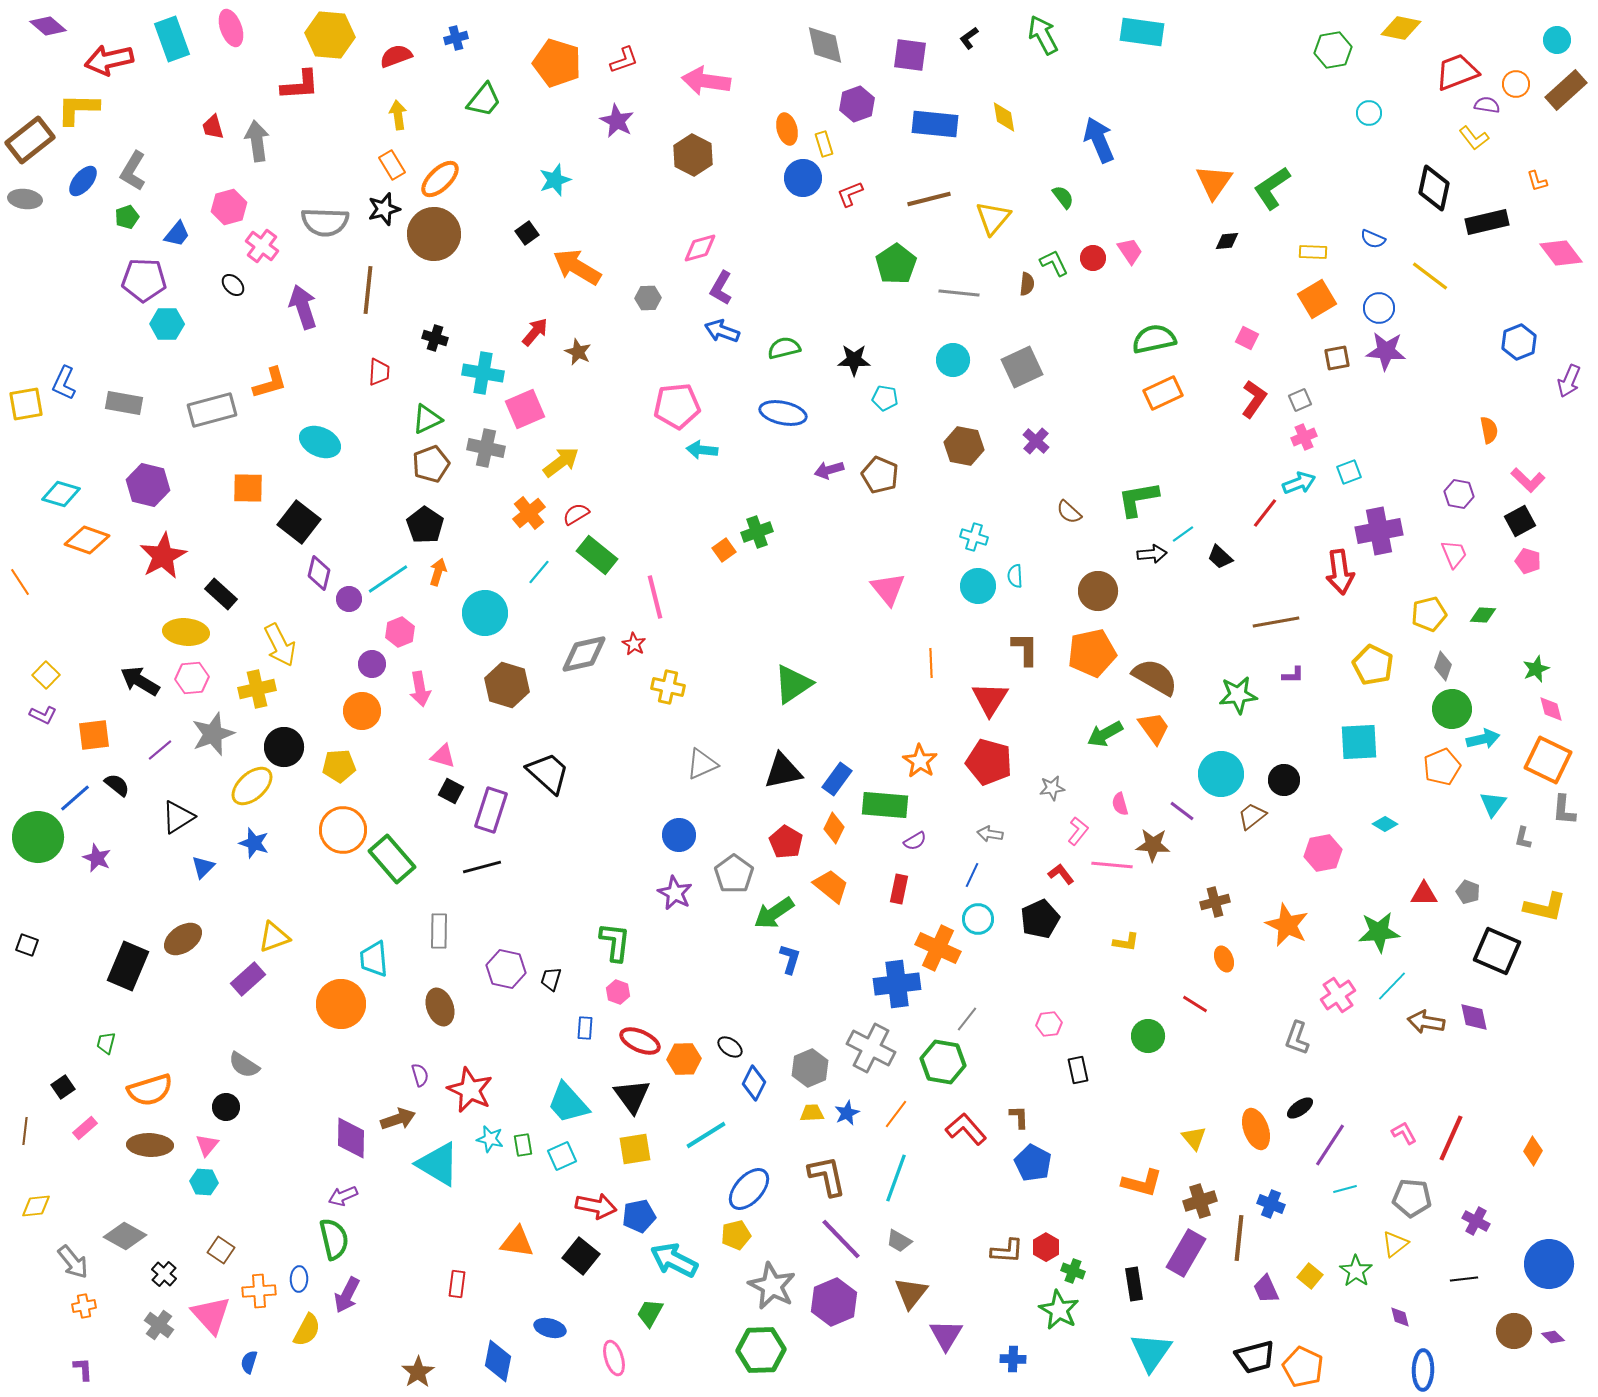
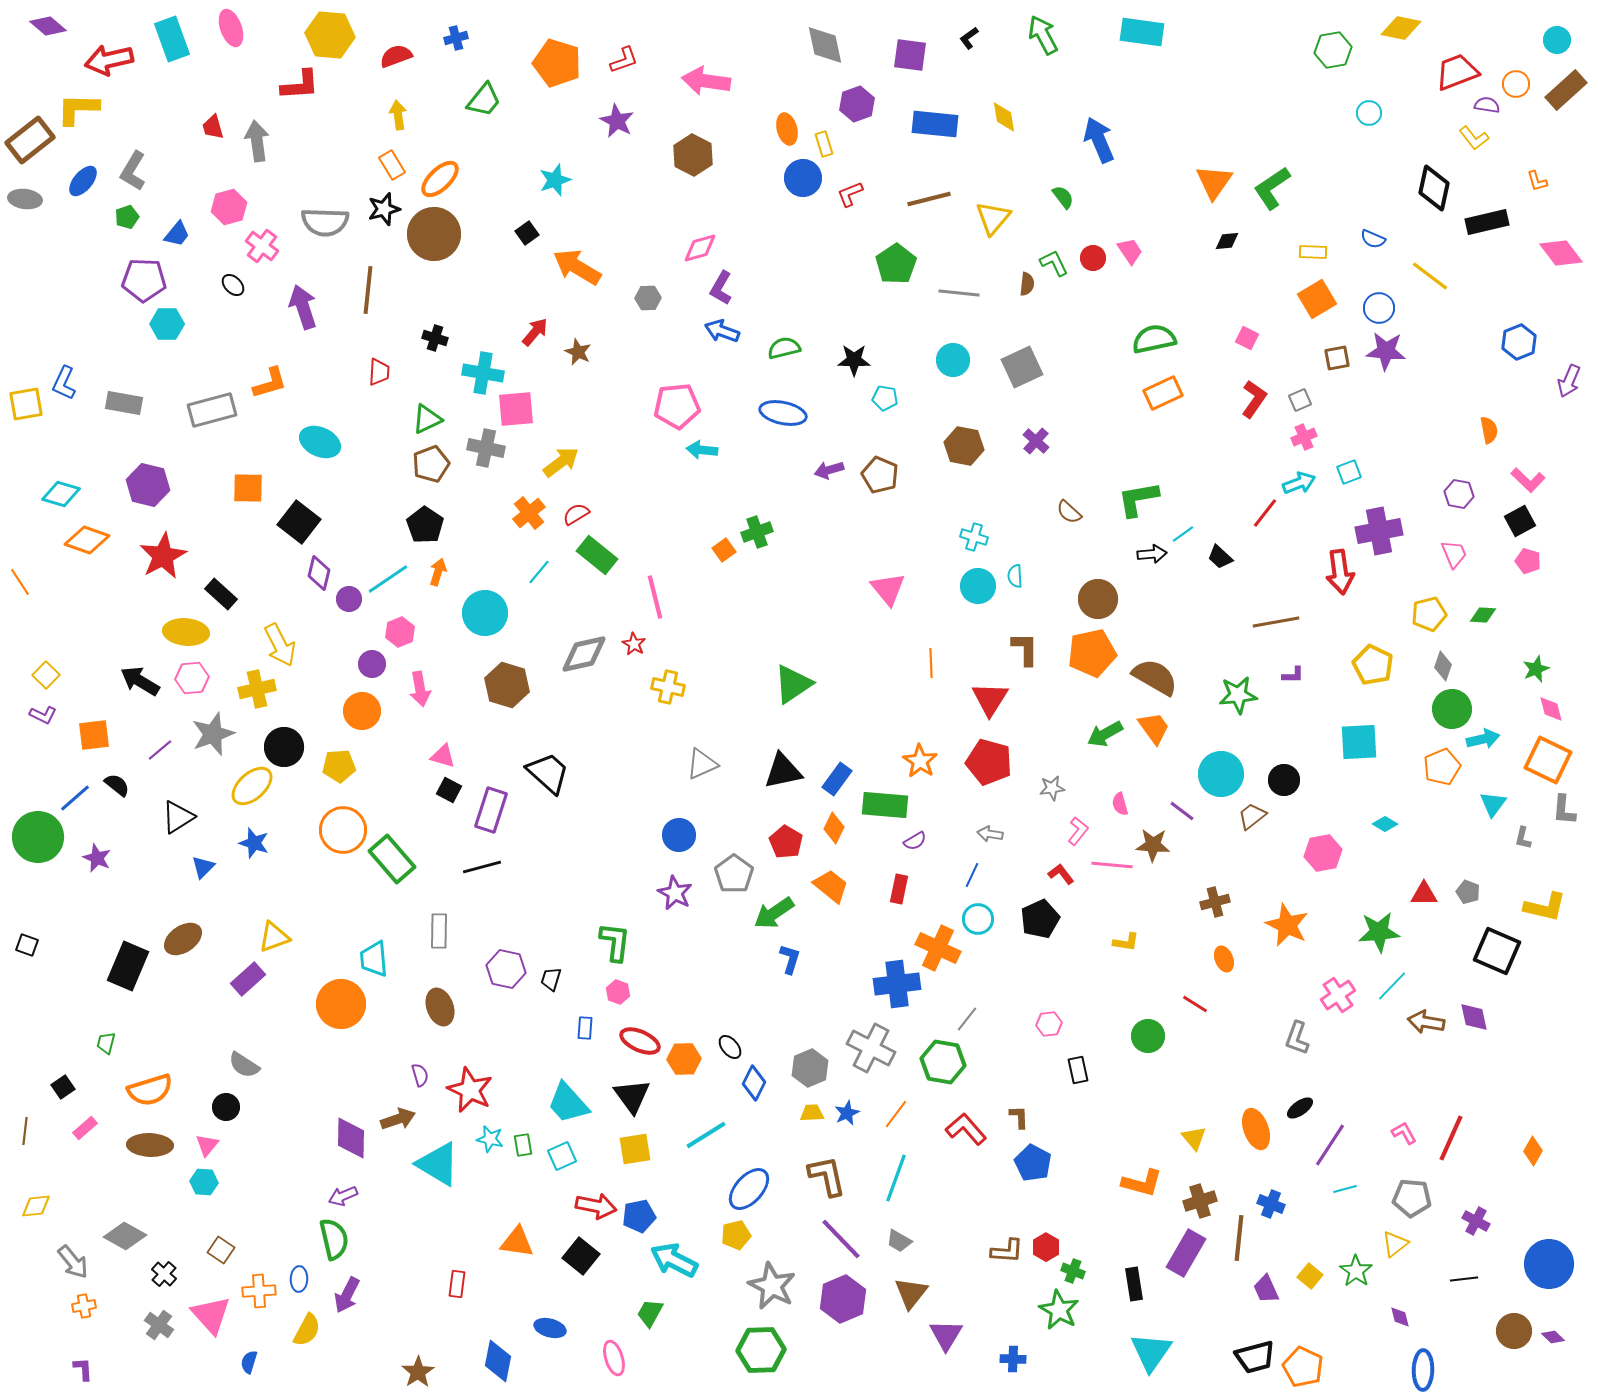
pink square at (525, 409): moved 9 px left; rotated 18 degrees clockwise
brown circle at (1098, 591): moved 8 px down
black square at (451, 791): moved 2 px left, 1 px up
black ellipse at (730, 1047): rotated 15 degrees clockwise
purple hexagon at (834, 1302): moved 9 px right, 3 px up
